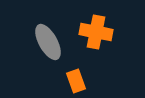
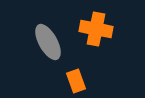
orange cross: moved 3 px up
